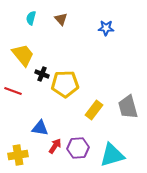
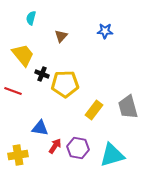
brown triangle: moved 17 px down; rotated 24 degrees clockwise
blue star: moved 1 px left, 3 px down
purple hexagon: rotated 15 degrees clockwise
